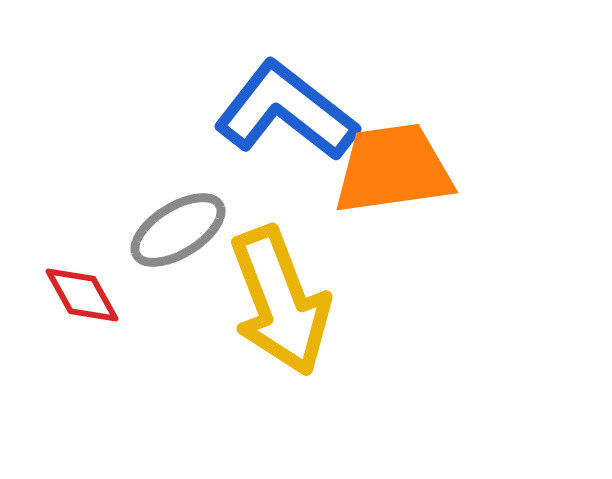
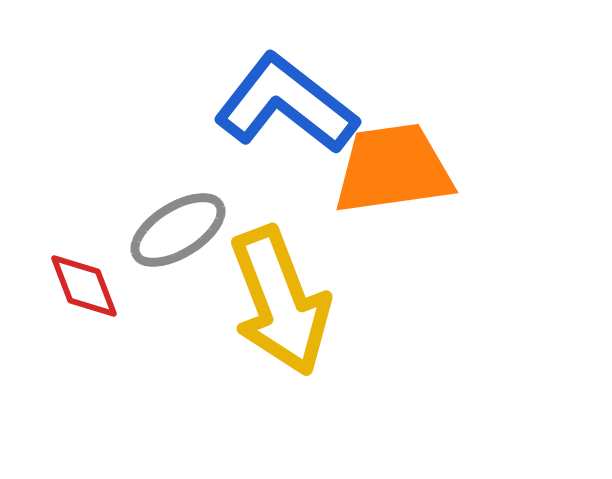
blue L-shape: moved 7 px up
red diamond: moved 2 px right, 9 px up; rotated 8 degrees clockwise
